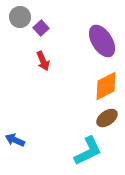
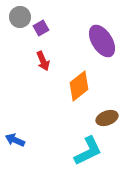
purple square: rotated 14 degrees clockwise
orange diamond: moved 27 px left; rotated 12 degrees counterclockwise
brown ellipse: rotated 15 degrees clockwise
